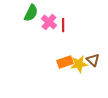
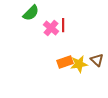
green semicircle: rotated 18 degrees clockwise
pink cross: moved 2 px right, 6 px down
brown triangle: moved 4 px right
